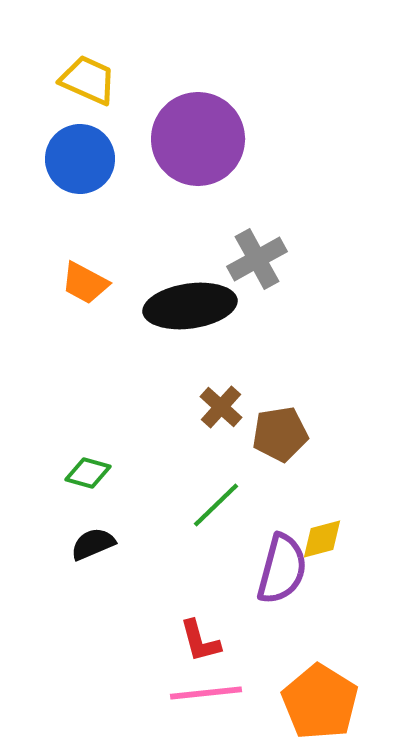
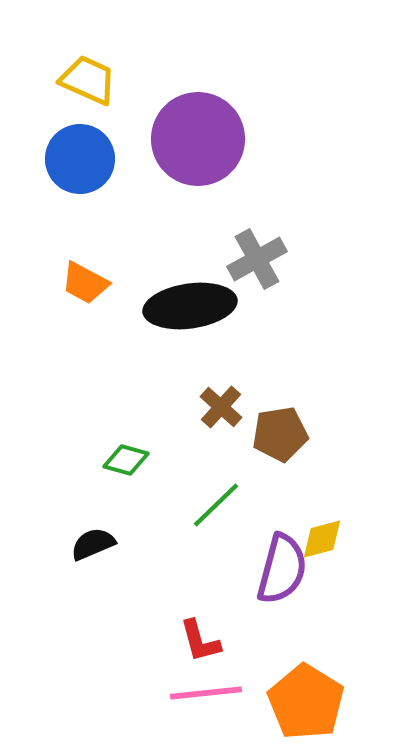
green diamond: moved 38 px right, 13 px up
orange pentagon: moved 14 px left
